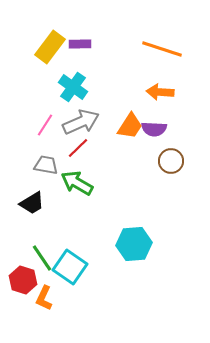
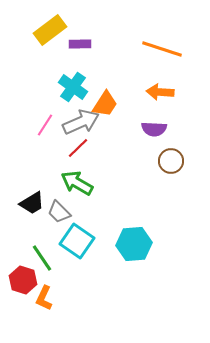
yellow rectangle: moved 17 px up; rotated 16 degrees clockwise
orange trapezoid: moved 25 px left, 22 px up
gray trapezoid: moved 13 px right, 47 px down; rotated 145 degrees counterclockwise
cyan square: moved 7 px right, 26 px up
